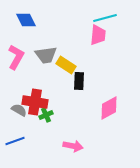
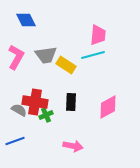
cyan line: moved 12 px left, 37 px down
black rectangle: moved 8 px left, 21 px down
pink diamond: moved 1 px left, 1 px up
